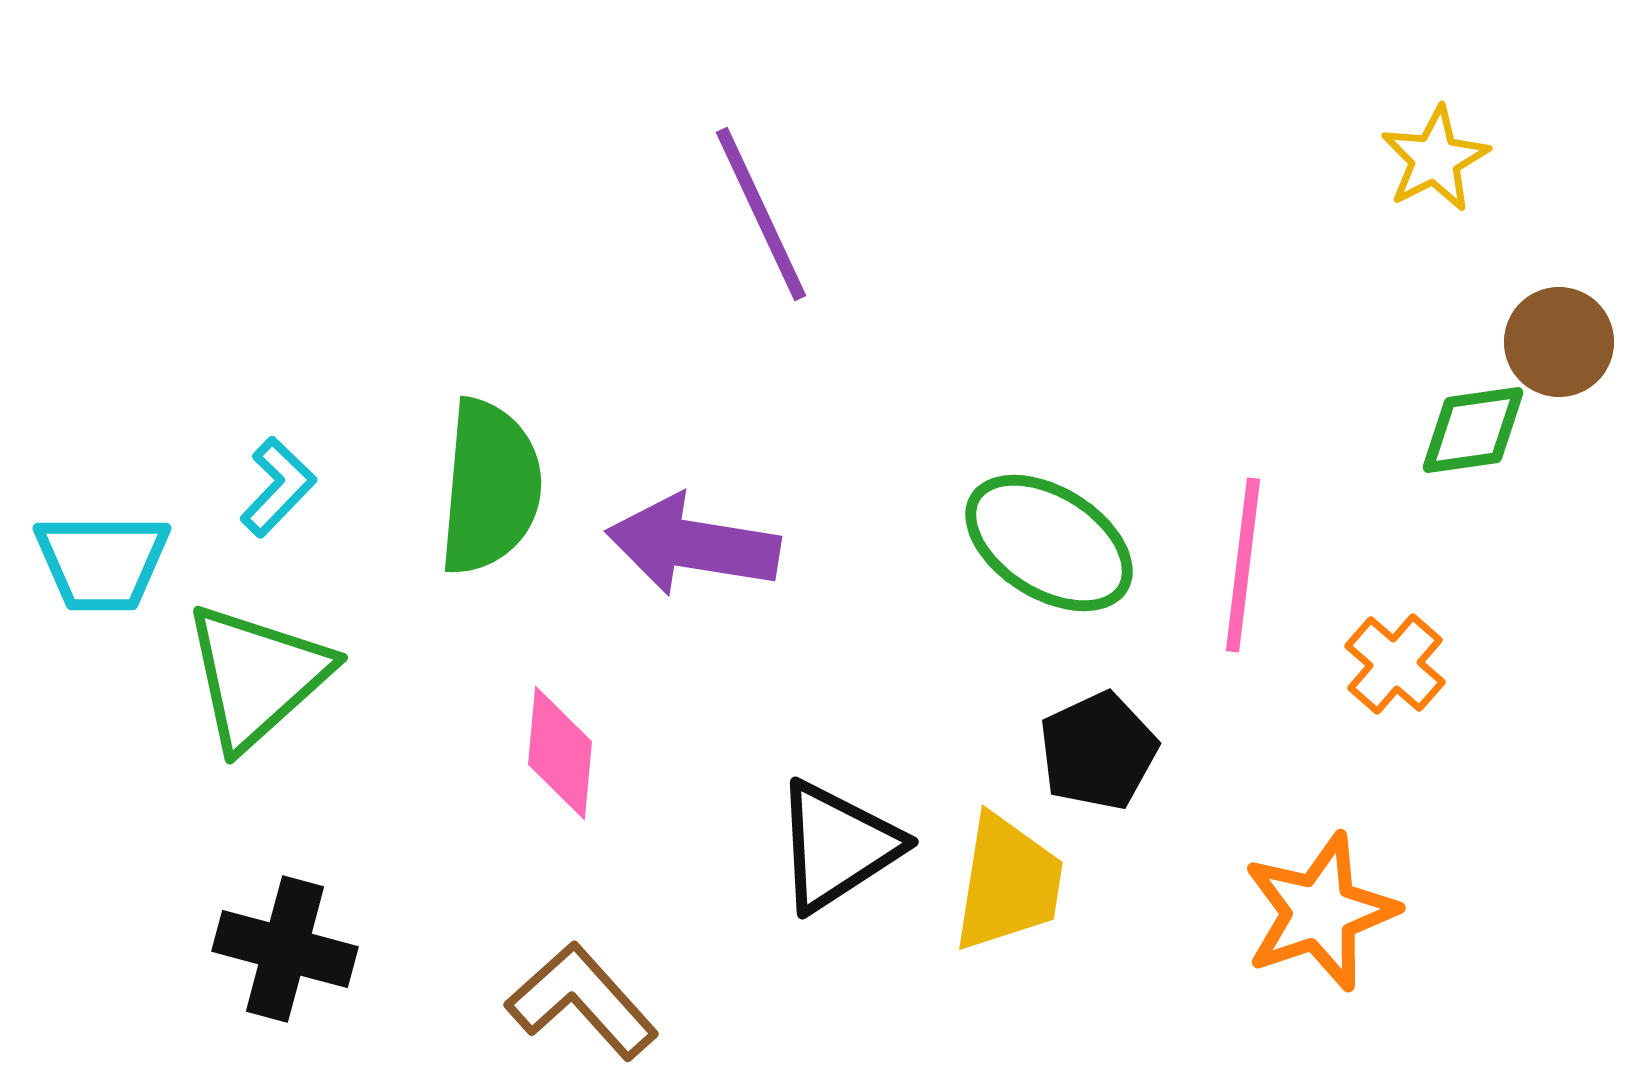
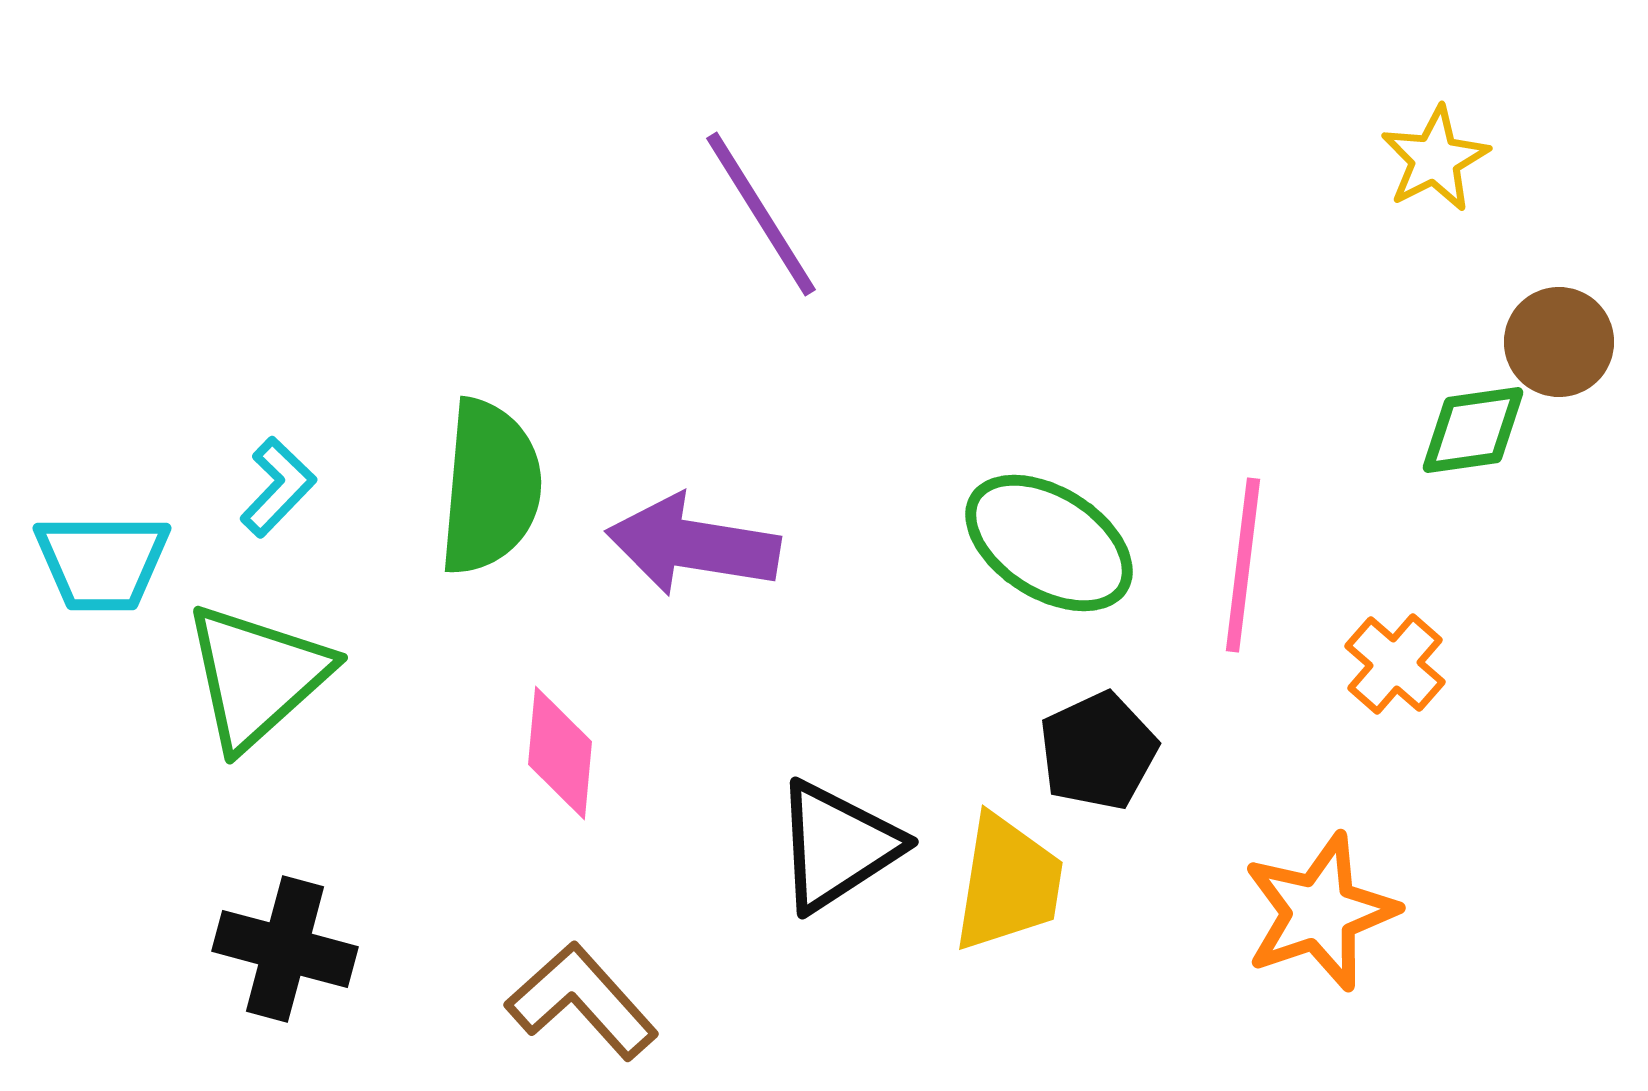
purple line: rotated 7 degrees counterclockwise
